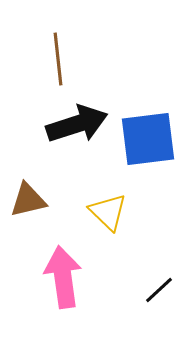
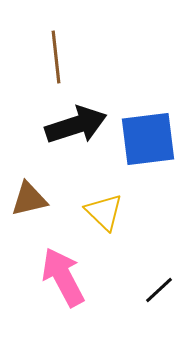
brown line: moved 2 px left, 2 px up
black arrow: moved 1 px left, 1 px down
brown triangle: moved 1 px right, 1 px up
yellow triangle: moved 4 px left
pink arrow: rotated 20 degrees counterclockwise
